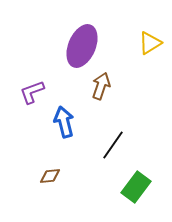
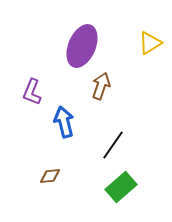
purple L-shape: rotated 48 degrees counterclockwise
green rectangle: moved 15 px left; rotated 12 degrees clockwise
